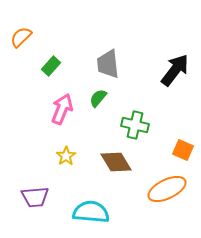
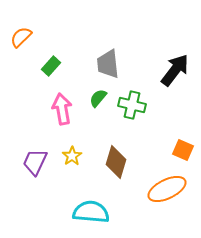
pink arrow: rotated 32 degrees counterclockwise
green cross: moved 3 px left, 20 px up
yellow star: moved 6 px right
brown diamond: rotated 48 degrees clockwise
purple trapezoid: moved 35 px up; rotated 120 degrees clockwise
